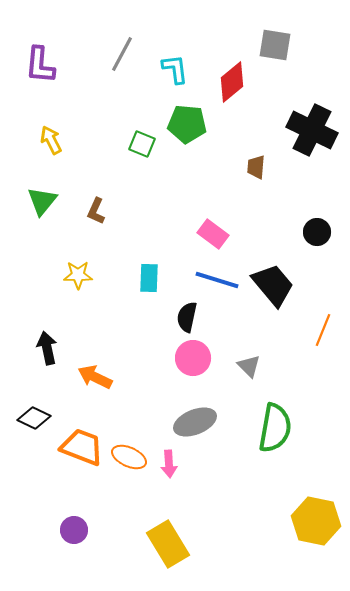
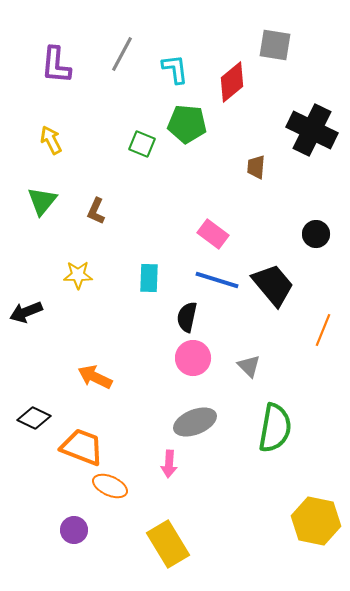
purple L-shape: moved 16 px right
black circle: moved 1 px left, 2 px down
black arrow: moved 21 px left, 36 px up; rotated 100 degrees counterclockwise
orange ellipse: moved 19 px left, 29 px down
pink arrow: rotated 8 degrees clockwise
